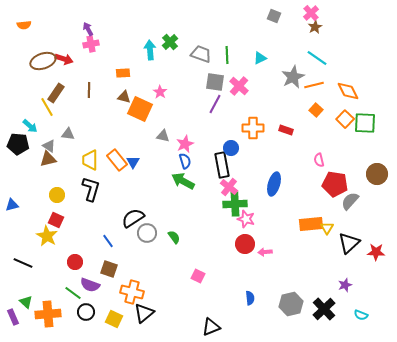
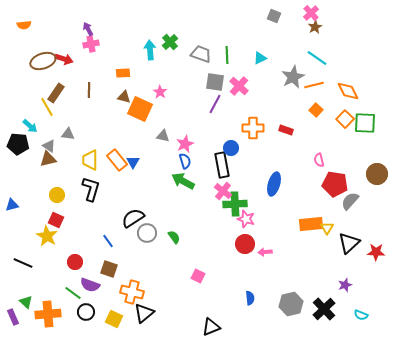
pink cross at (229, 187): moved 6 px left, 4 px down
